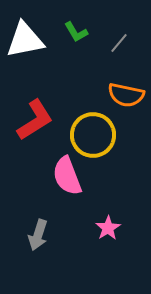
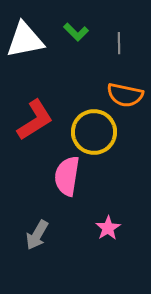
green L-shape: rotated 15 degrees counterclockwise
gray line: rotated 40 degrees counterclockwise
orange semicircle: moved 1 px left
yellow circle: moved 1 px right, 3 px up
pink semicircle: rotated 30 degrees clockwise
gray arrow: moved 1 px left; rotated 12 degrees clockwise
